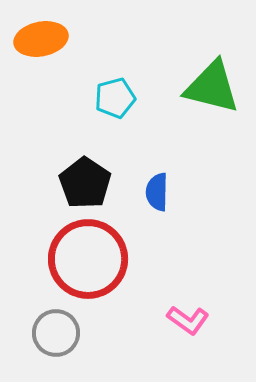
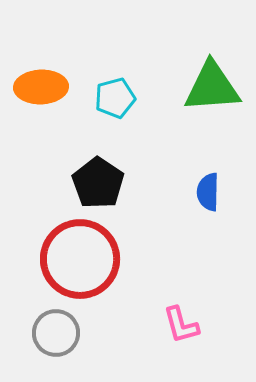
orange ellipse: moved 48 px down; rotated 9 degrees clockwise
green triangle: rotated 18 degrees counterclockwise
black pentagon: moved 13 px right
blue semicircle: moved 51 px right
red circle: moved 8 px left
pink L-shape: moved 7 px left, 5 px down; rotated 39 degrees clockwise
